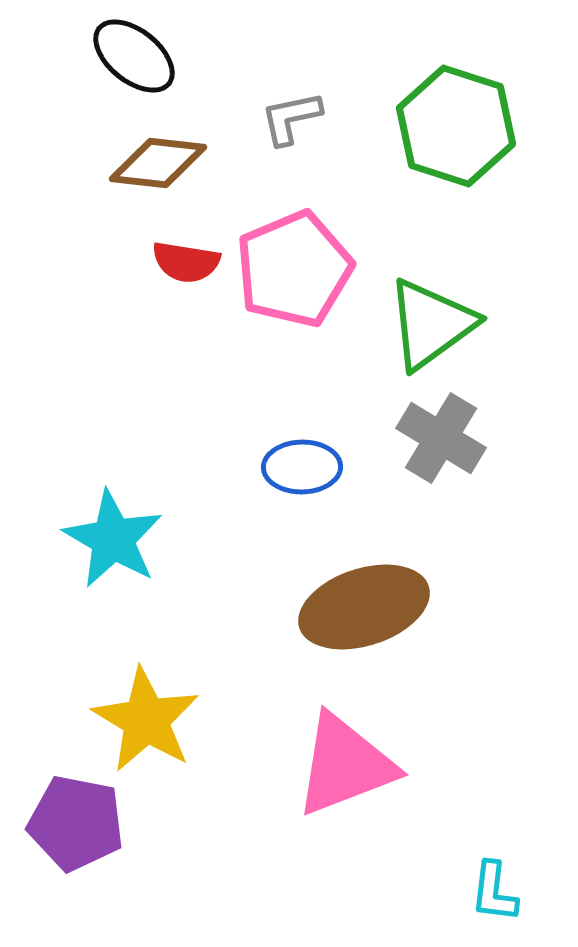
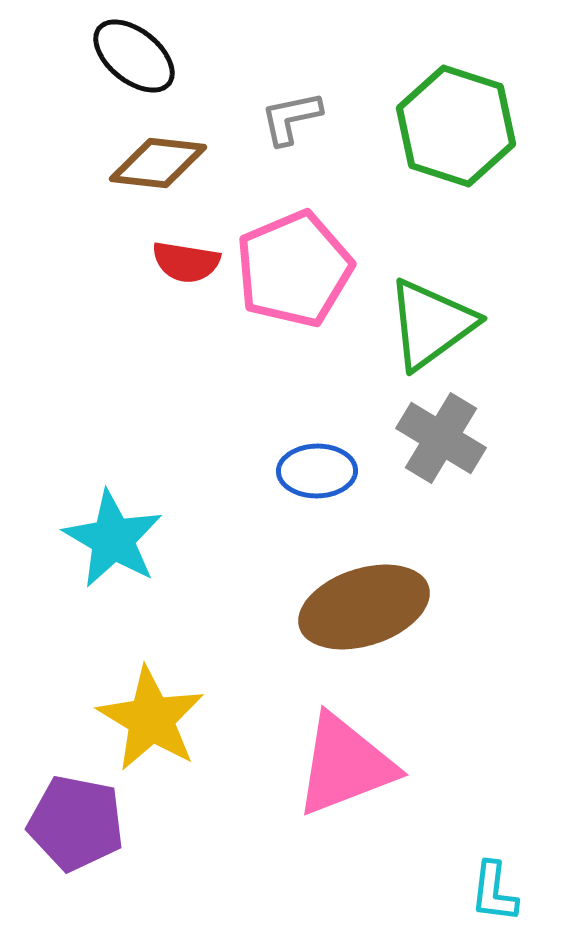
blue ellipse: moved 15 px right, 4 px down
yellow star: moved 5 px right, 1 px up
